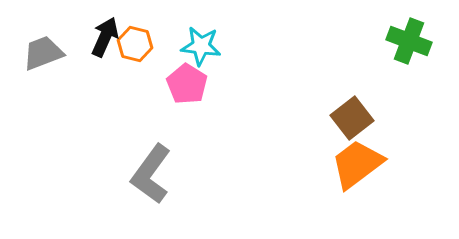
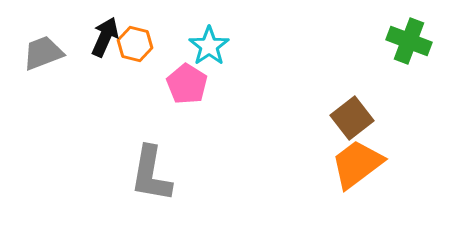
cyan star: moved 8 px right; rotated 30 degrees clockwise
gray L-shape: rotated 26 degrees counterclockwise
